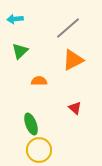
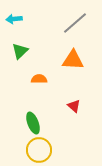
cyan arrow: moved 1 px left
gray line: moved 7 px right, 5 px up
orange triangle: rotated 30 degrees clockwise
orange semicircle: moved 2 px up
red triangle: moved 1 px left, 2 px up
green ellipse: moved 2 px right, 1 px up
